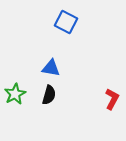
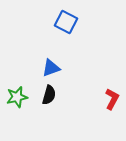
blue triangle: rotated 30 degrees counterclockwise
green star: moved 2 px right, 3 px down; rotated 15 degrees clockwise
